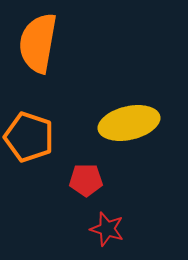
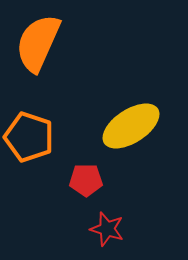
orange semicircle: rotated 14 degrees clockwise
yellow ellipse: moved 2 px right, 3 px down; rotated 20 degrees counterclockwise
